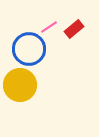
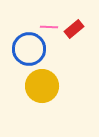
pink line: rotated 36 degrees clockwise
yellow circle: moved 22 px right, 1 px down
